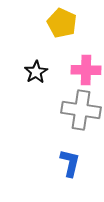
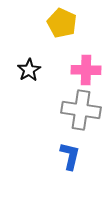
black star: moved 7 px left, 2 px up
blue L-shape: moved 7 px up
